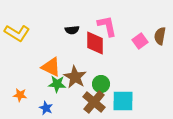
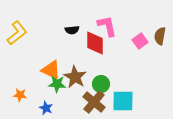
yellow L-shape: rotated 70 degrees counterclockwise
orange triangle: moved 3 px down
